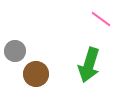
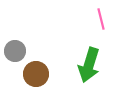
pink line: rotated 40 degrees clockwise
